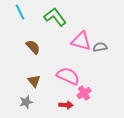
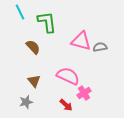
green L-shape: moved 8 px left, 5 px down; rotated 30 degrees clockwise
red arrow: rotated 40 degrees clockwise
